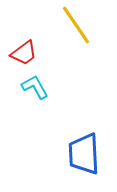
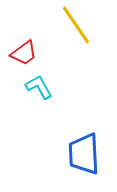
cyan L-shape: moved 4 px right
